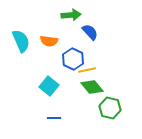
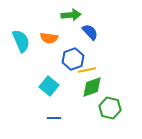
orange semicircle: moved 3 px up
blue hexagon: rotated 15 degrees clockwise
green diamond: rotated 70 degrees counterclockwise
